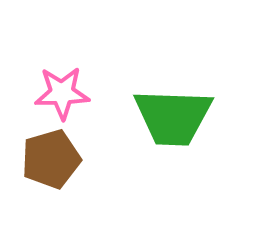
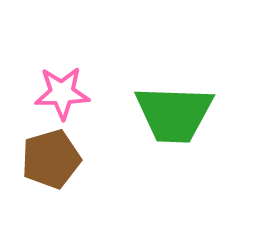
green trapezoid: moved 1 px right, 3 px up
